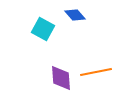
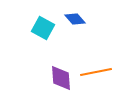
blue diamond: moved 4 px down
cyan square: moved 1 px up
